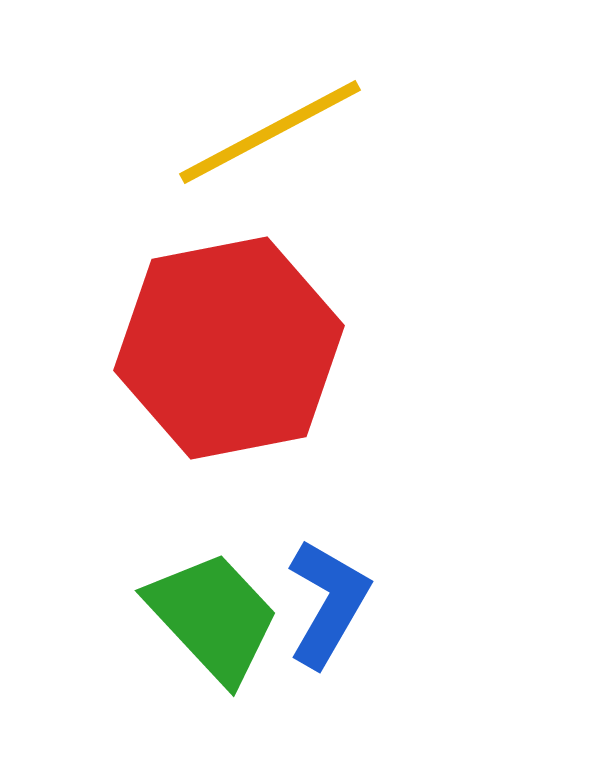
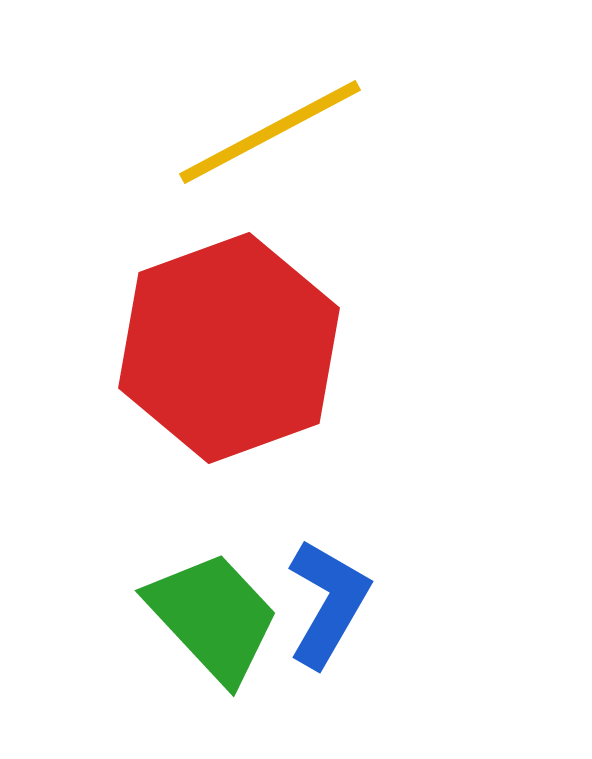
red hexagon: rotated 9 degrees counterclockwise
